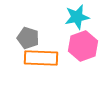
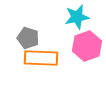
pink hexagon: moved 4 px right
